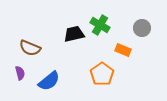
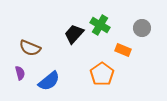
black trapezoid: rotated 35 degrees counterclockwise
